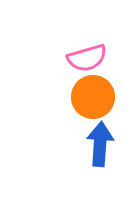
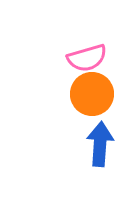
orange circle: moved 1 px left, 3 px up
